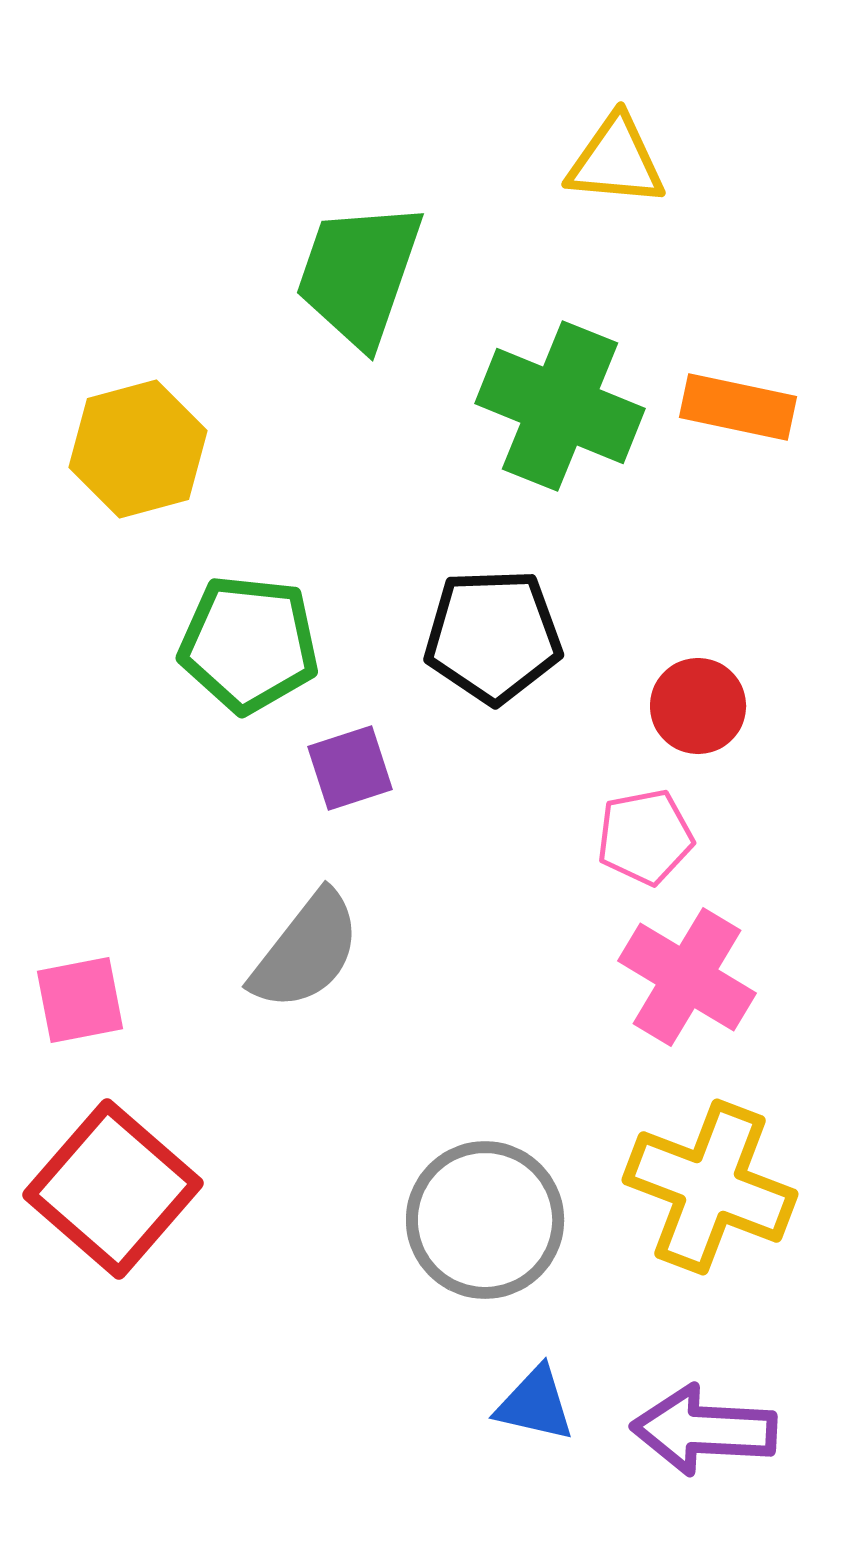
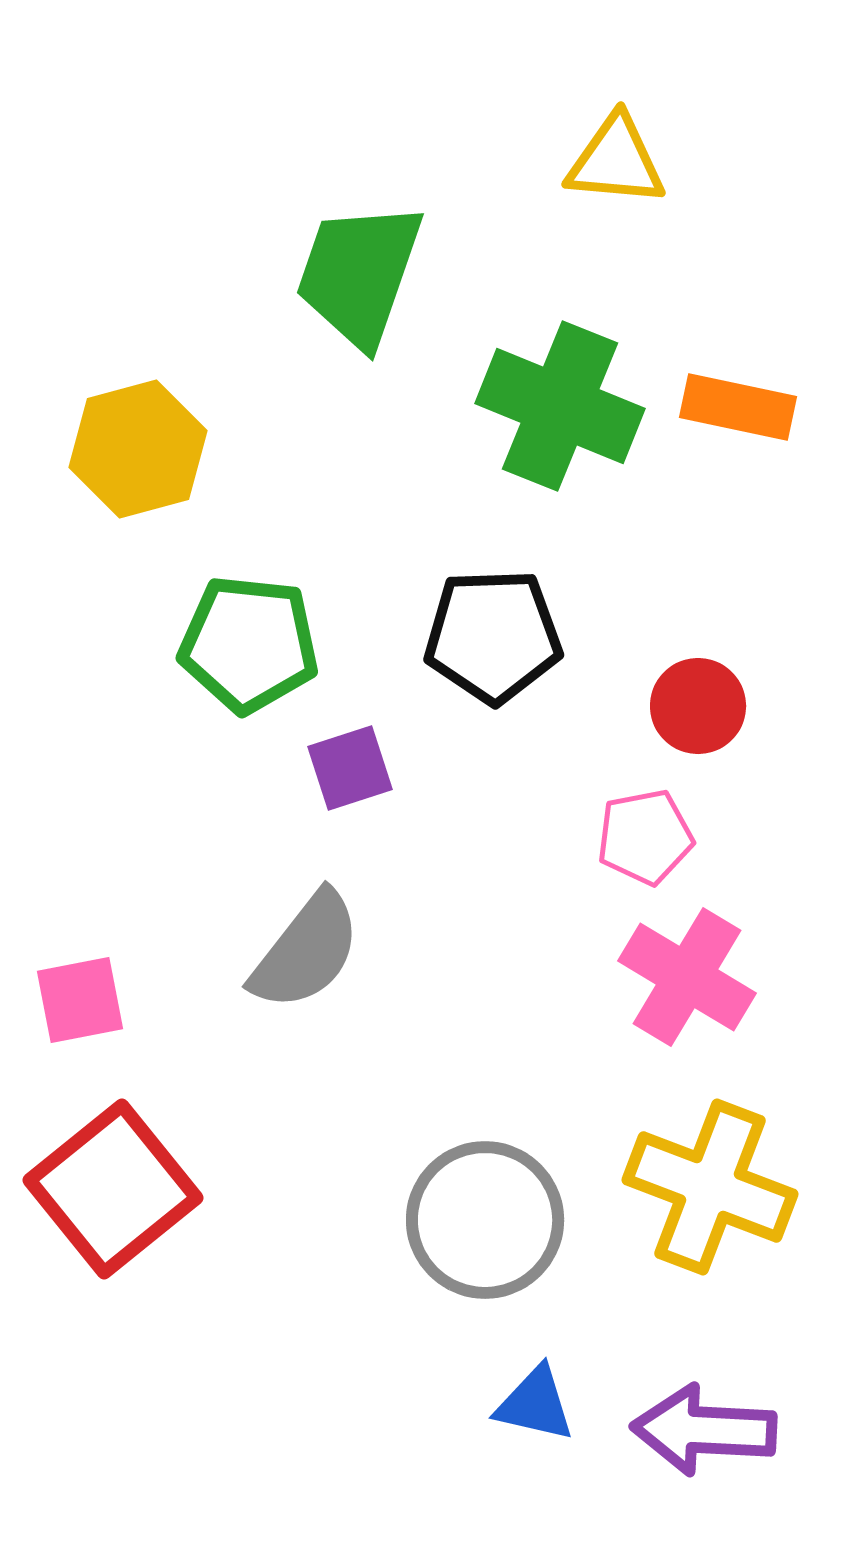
red square: rotated 10 degrees clockwise
